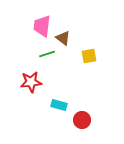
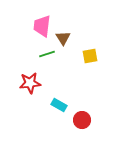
brown triangle: rotated 21 degrees clockwise
yellow square: moved 1 px right
red star: moved 1 px left, 1 px down
cyan rectangle: rotated 14 degrees clockwise
